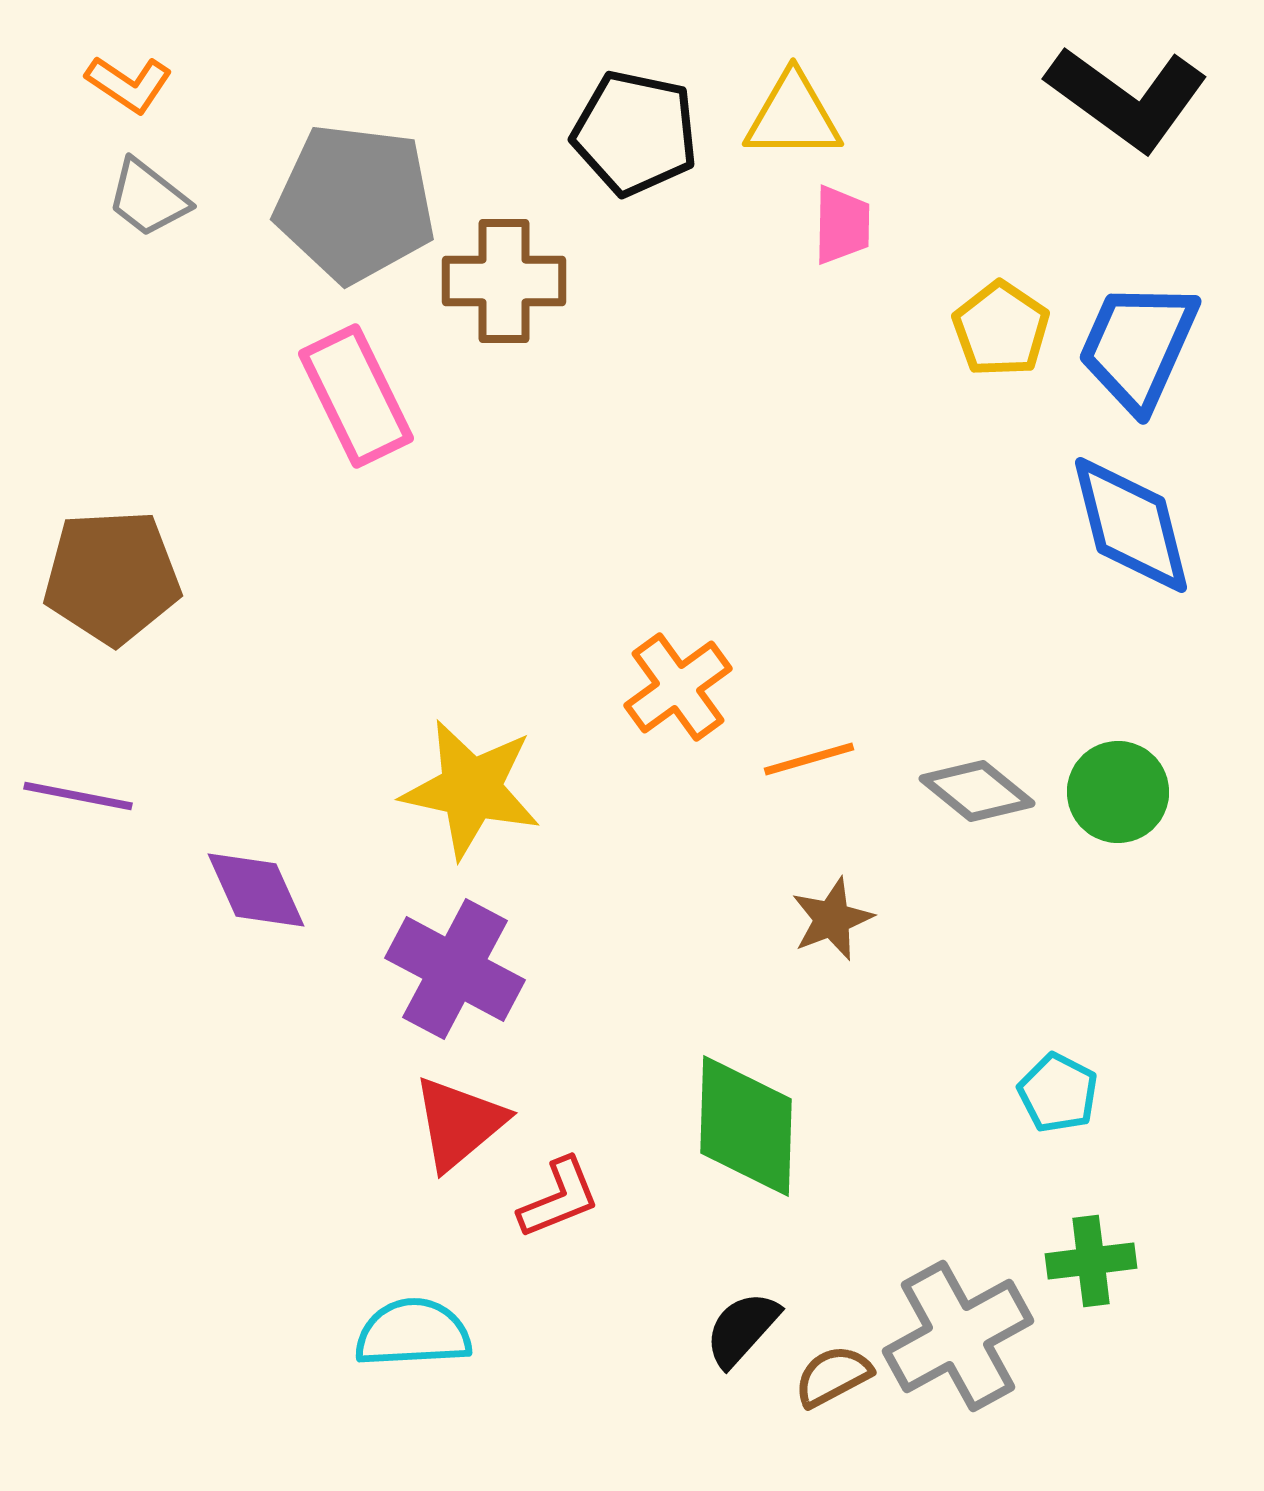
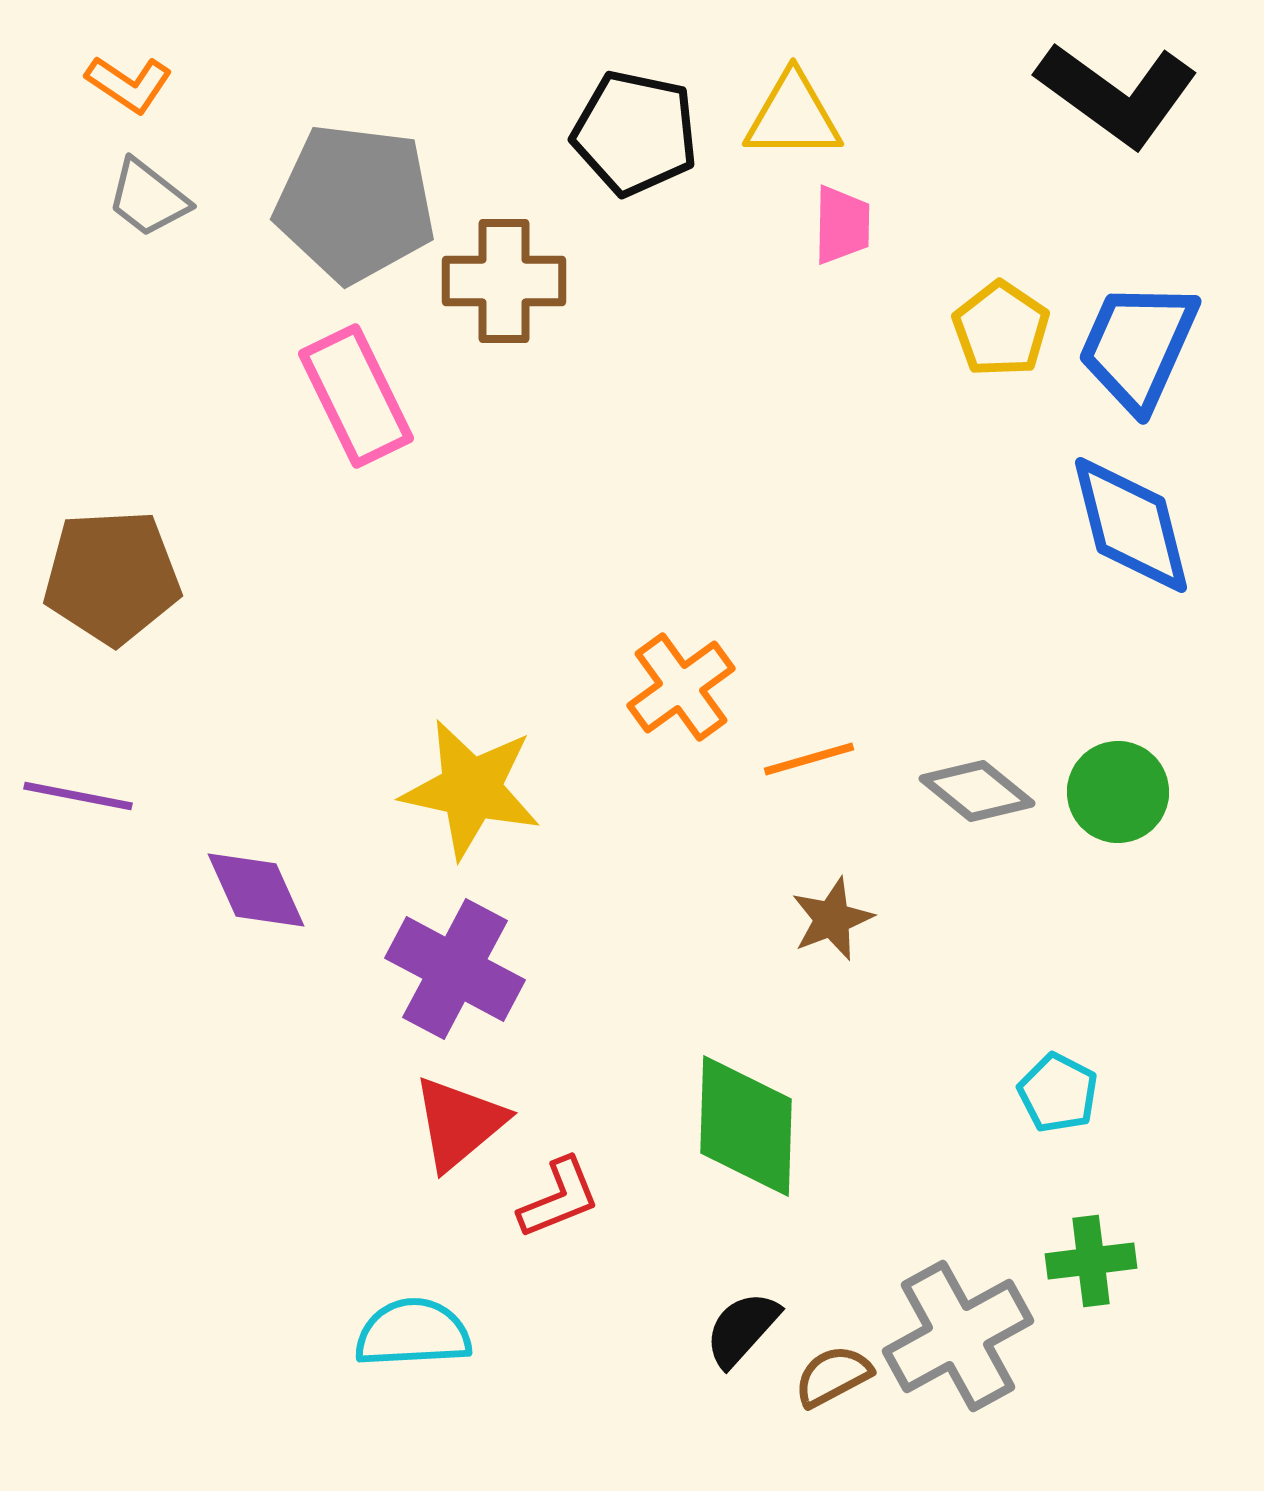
black L-shape: moved 10 px left, 4 px up
orange cross: moved 3 px right
